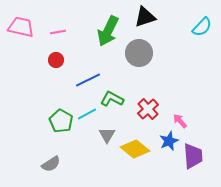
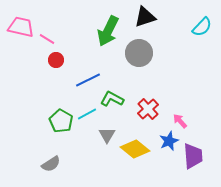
pink line: moved 11 px left, 7 px down; rotated 42 degrees clockwise
